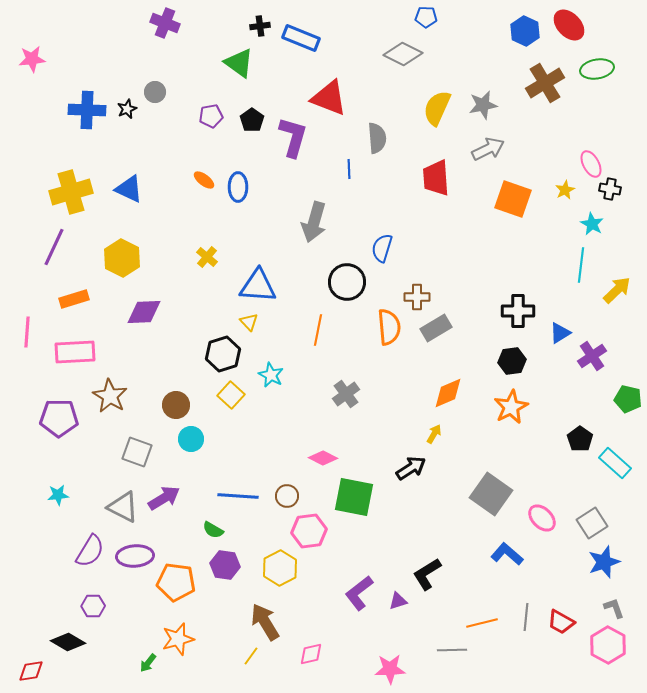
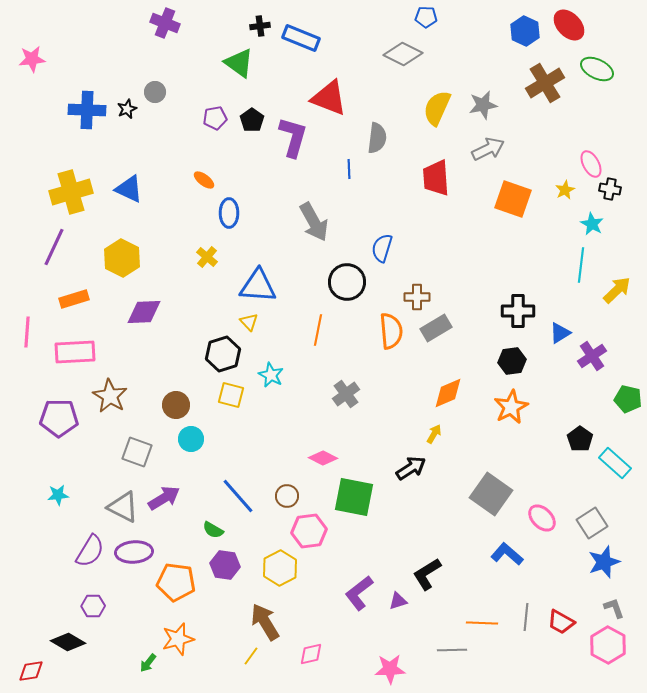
green ellipse at (597, 69): rotated 36 degrees clockwise
purple pentagon at (211, 116): moved 4 px right, 2 px down
gray semicircle at (377, 138): rotated 12 degrees clockwise
blue ellipse at (238, 187): moved 9 px left, 26 px down
gray arrow at (314, 222): rotated 45 degrees counterclockwise
orange semicircle at (389, 327): moved 2 px right, 4 px down
yellow square at (231, 395): rotated 28 degrees counterclockwise
blue line at (238, 496): rotated 45 degrees clockwise
purple ellipse at (135, 556): moved 1 px left, 4 px up
orange line at (482, 623): rotated 16 degrees clockwise
